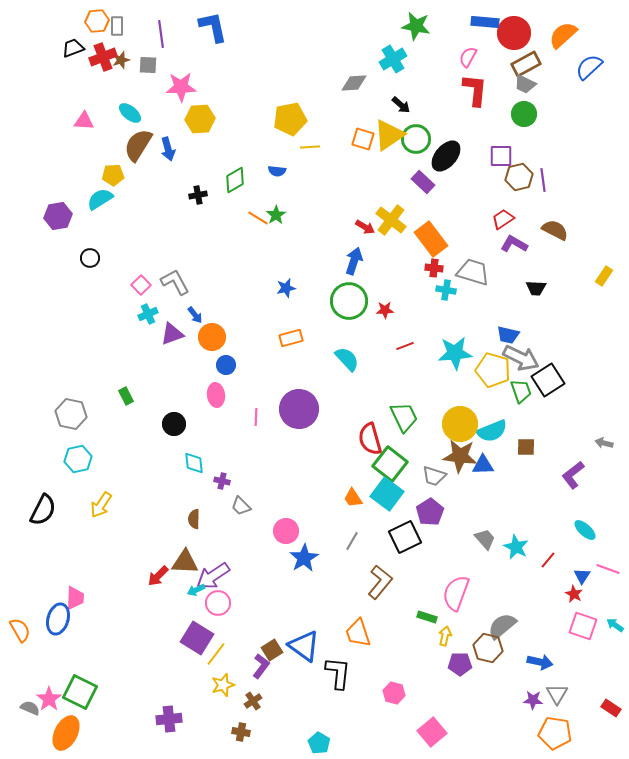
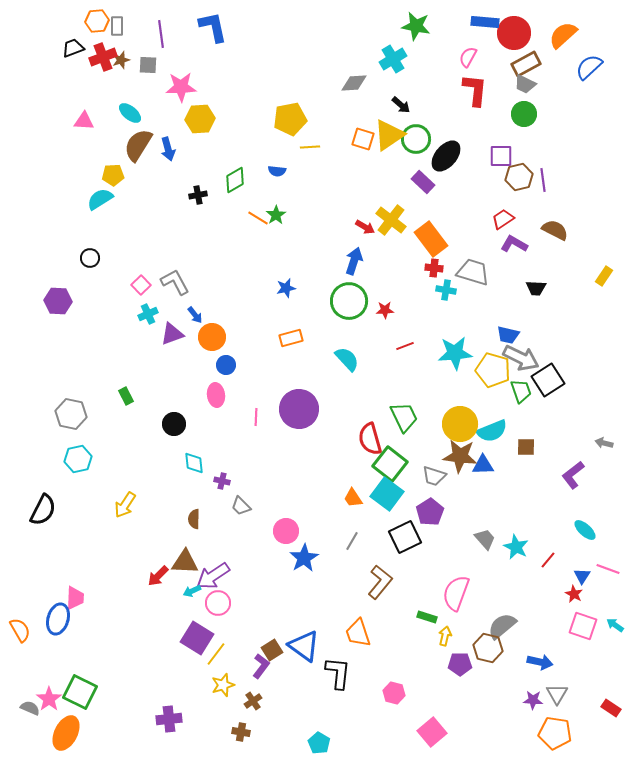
purple hexagon at (58, 216): moved 85 px down; rotated 12 degrees clockwise
yellow arrow at (101, 505): moved 24 px right
cyan arrow at (196, 590): moved 4 px left, 1 px down
